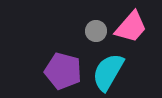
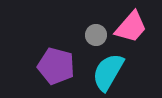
gray circle: moved 4 px down
purple pentagon: moved 7 px left, 5 px up
